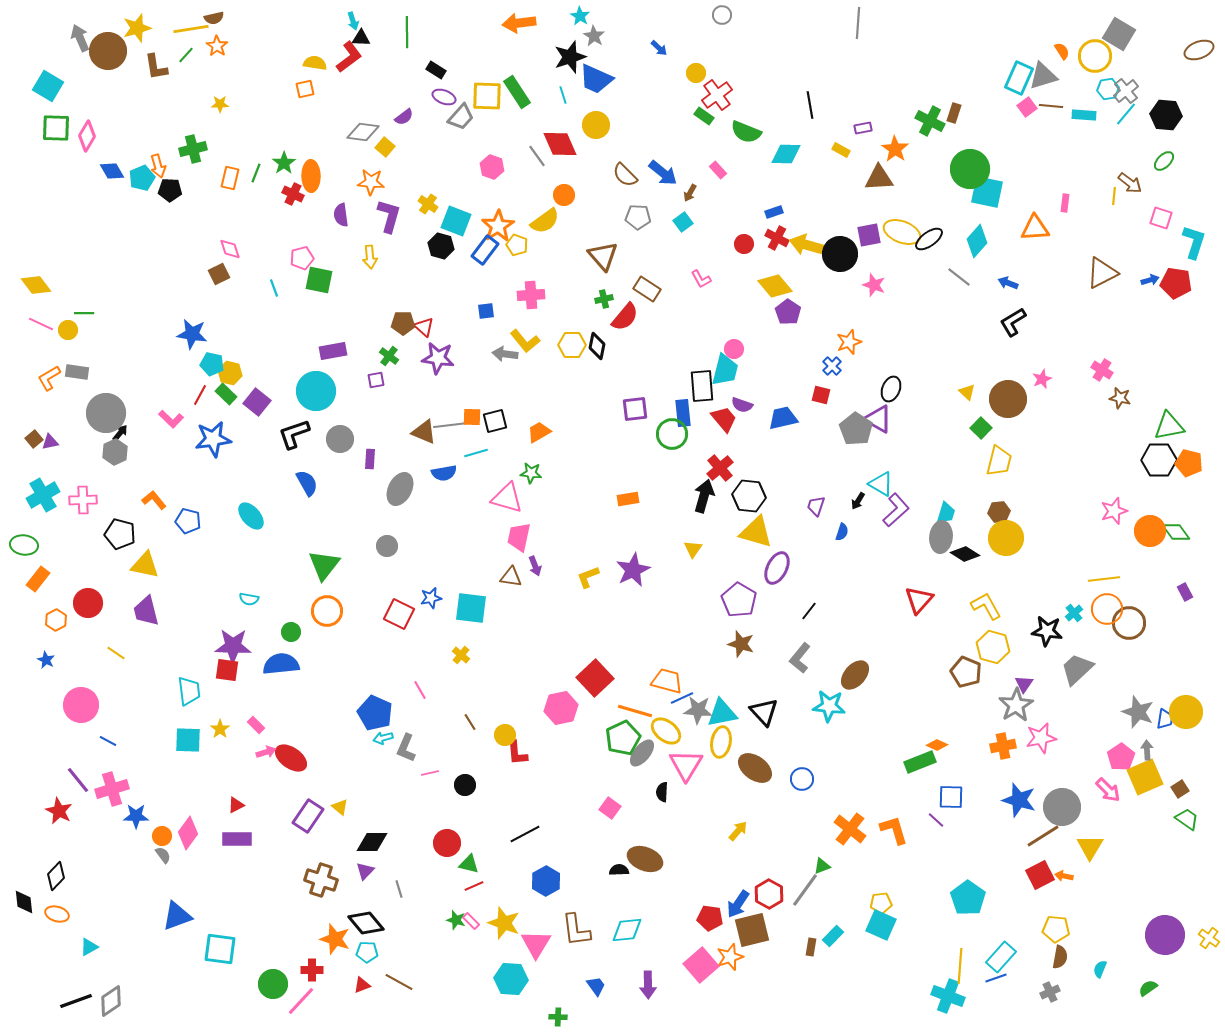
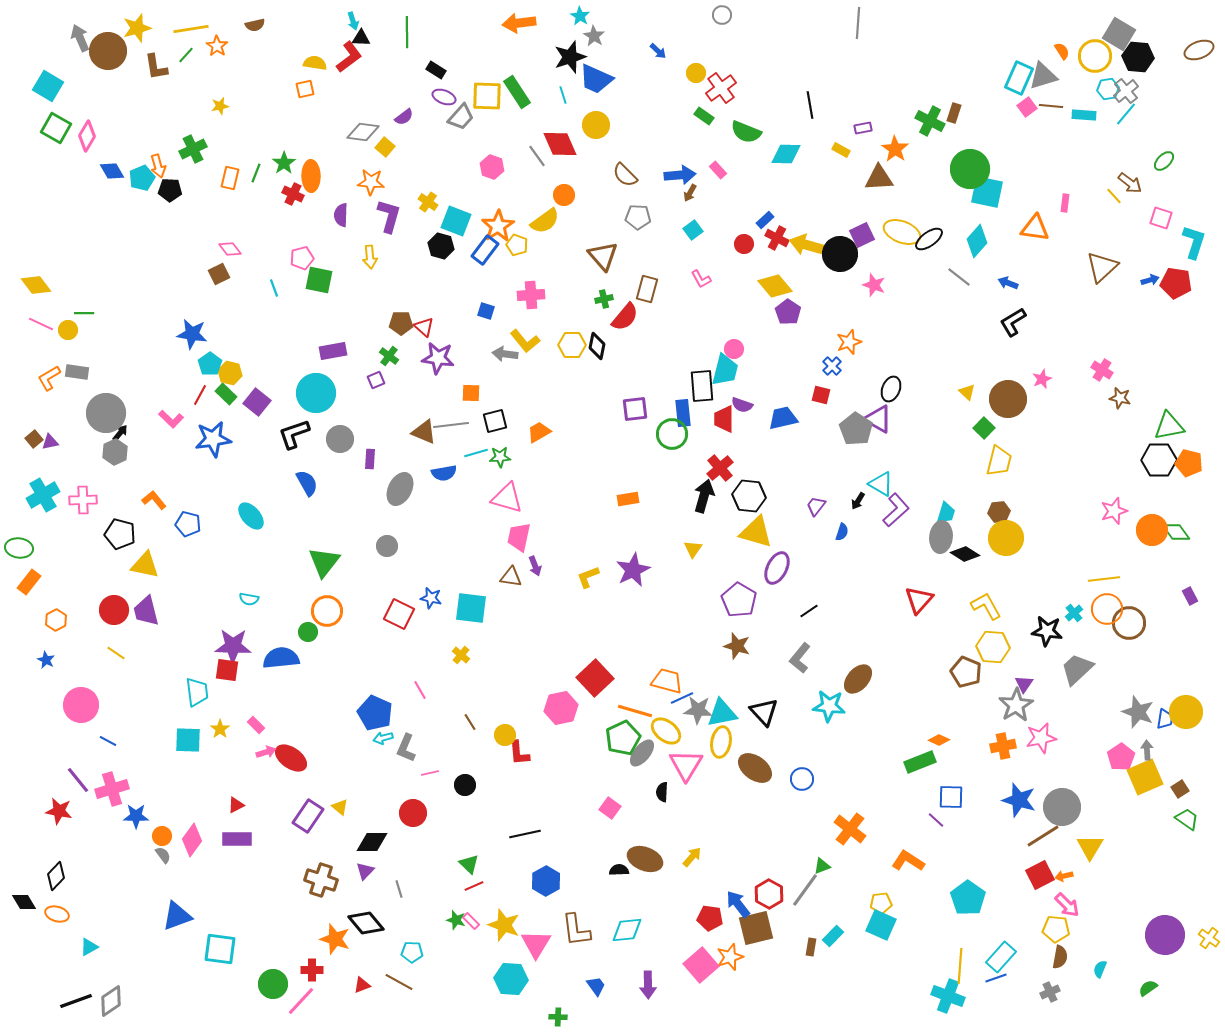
brown semicircle at (214, 18): moved 41 px right, 7 px down
blue arrow at (659, 48): moved 1 px left, 3 px down
red cross at (717, 95): moved 4 px right, 7 px up
yellow star at (220, 104): moved 2 px down; rotated 12 degrees counterclockwise
black hexagon at (1166, 115): moved 28 px left, 58 px up
green square at (56, 128): rotated 28 degrees clockwise
green cross at (193, 149): rotated 12 degrees counterclockwise
blue arrow at (663, 173): moved 17 px right, 2 px down; rotated 44 degrees counterclockwise
yellow line at (1114, 196): rotated 48 degrees counterclockwise
yellow cross at (428, 204): moved 2 px up
blue rectangle at (774, 212): moved 9 px left, 8 px down; rotated 24 degrees counterclockwise
purple semicircle at (341, 215): rotated 10 degrees clockwise
cyan square at (683, 222): moved 10 px right, 8 px down
orange triangle at (1035, 228): rotated 12 degrees clockwise
purple square at (869, 235): moved 7 px left; rotated 15 degrees counterclockwise
pink diamond at (230, 249): rotated 20 degrees counterclockwise
brown triangle at (1102, 273): moved 6 px up; rotated 16 degrees counterclockwise
brown rectangle at (647, 289): rotated 72 degrees clockwise
blue square at (486, 311): rotated 24 degrees clockwise
brown pentagon at (403, 323): moved 2 px left
cyan pentagon at (212, 364): moved 2 px left; rotated 25 degrees clockwise
purple square at (376, 380): rotated 12 degrees counterclockwise
cyan circle at (316, 391): moved 2 px down
orange square at (472, 417): moved 1 px left, 24 px up
red trapezoid at (724, 419): rotated 140 degrees counterclockwise
green square at (981, 428): moved 3 px right
green star at (531, 473): moved 31 px left, 16 px up; rotated 10 degrees counterclockwise
purple trapezoid at (816, 506): rotated 20 degrees clockwise
blue pentagon at (188, 521): moved 3 px down
orange circle at (1150, 531): moved 2 px right, 1 px up
green ellipse at (24, 545): moved 5 px left, 3 px down
green triangle at (324, 565): moved 3 px up
orange rectangle at (38, 579): moved 9 px left, 3 px down
purple rectangle at (1185, 592): moved 5 px right, 4 px down
blue star at (431, 598): rotated 25 degrees clockwise
red circle at (88, 603): moved 26 px right, 7 px down
black line at (809, 611): rotated 18 degrees clockwise
green circle at (291, 632): moved 17 px right
brown star at (741, 644): moved 4 px left, 2 px down
yellow hexagon at (993, 647): rotated 12 degrees counterclockwise
blue semicircle at (281, 664): moved 6 px up
brown ellipse at (855, 675): moved 3 px right, 4 px down
cyan trapezoid at (189, 691): moved 8 px right, 1 px down
orange diamond at (937, 745): moved 2 px right, 5 px up
red L-shape at (517, 753): moved 2 px right
pink arrow at (1108, 790): moved 41 px left, 115 px down
red star at (59, 811): rotated 16 degrees counterclockwise
orange L-shape at (894, 830): moved 14 px right, 31 px down; rotated 40 degrees counterclockwise
yellow arrow at (738, 831): moved 46 px left, 26 px down
pink diamond at (188, 833): moved 4 px right, 7 px down
black line at (525, 834): rotated 16 degrees clockwise
red circle at (447, 843): moved 34 px left, 30 px up
green triangle at (469, 864): rotated 30 degrees clockwise
orange arrow at (1064, 876): rotated 24 degrees counterclockwise
black diamond at (24, 902): rotated 25 degrees counterclockwise
blue arrow at (738, 904): rotated 108 degrees clockwise
yellow star at (504, 923): moved 2 px down
brown square at (752, 930): moved 4 px right, 2 px up
cyan pentagon at (367, 952): moved 45 px right
